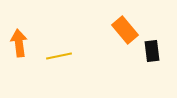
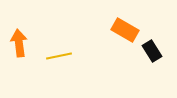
orange rectangle: rotated 20 degrees counterclockwise
black rectangle: rotated 25 degrees counterclockwise
